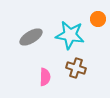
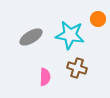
brown cross: moved 1 px right
